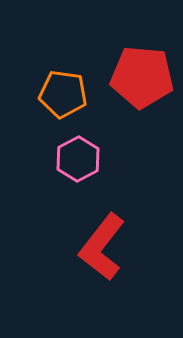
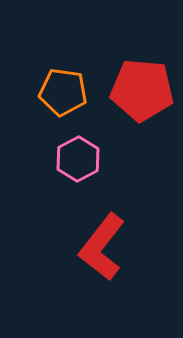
red pentagon: moved 13 px down
orange pentagon: moved 2 px up
